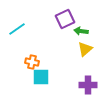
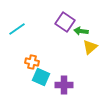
purple square: moved 3 px down; rotated 30 degrees counterclockwise
yellow triangle: moved 5 px right, 2 px up
cyan square: rotated 24 degrees clockwise
purple cross: moved 24 px left
